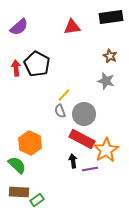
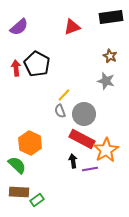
red triangle: rotated 12 degrees counterclockwise
